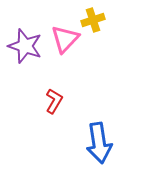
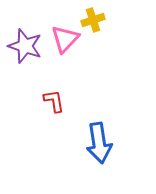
red L-shape: rotated 40 degrees counterclockwise
